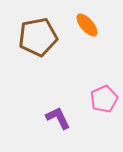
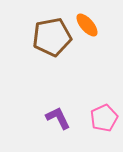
brown pentagon: moved 14 px right
pink pentagon: moved 19 px down
